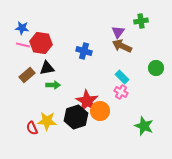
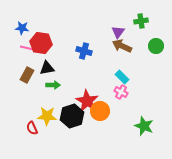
pink line: moved 4 px right, 3 px down
green circle: moved 22 px up
brown rectangle: rotated 21 degrees counterclockwise
black hexagon: moved 4 px left, 1 px up
yellow star: moved 5 px up
